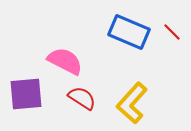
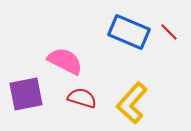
red line: moved 3 px left
purple square: rotated 6 degrees counterclockwise
red semicircle: rotated 16 degrees counterclockwise
